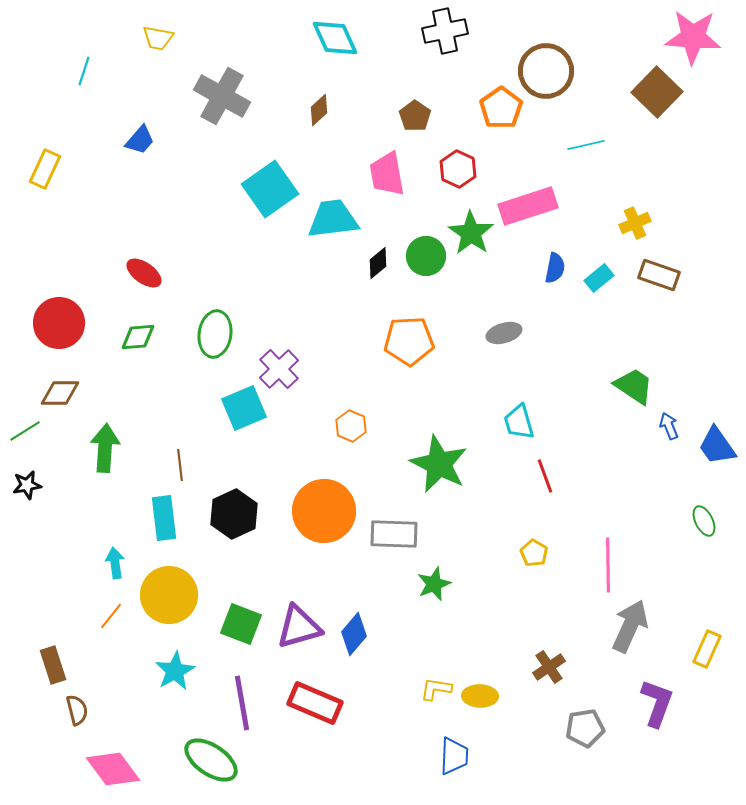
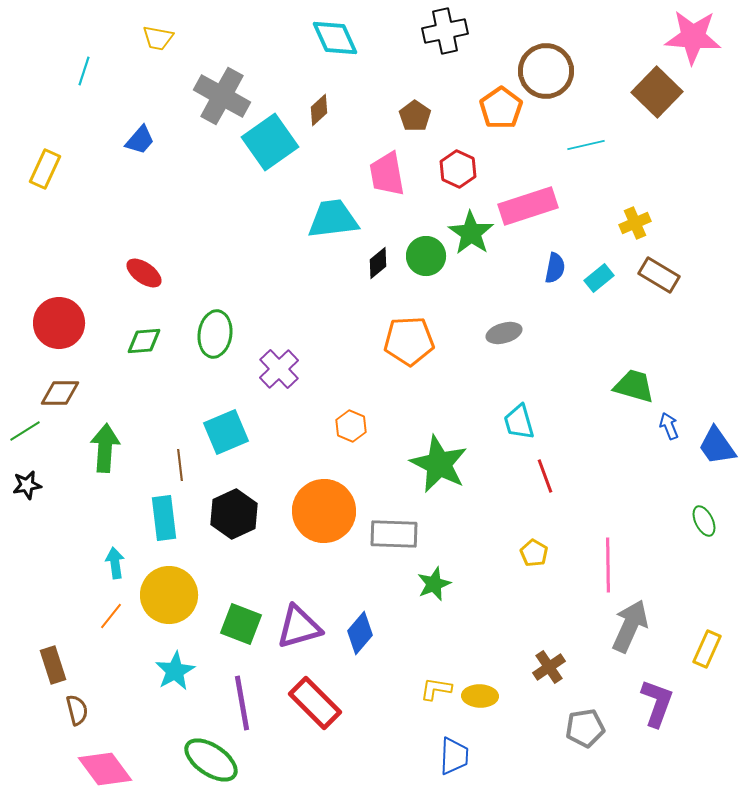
cyan square at (270, 189): moved 47 px up
brown rectangle at (659, 275): rotated 12 degrees clockwise
green diamond at (138, 337): moved 6 px right, 4 px down
green trapezoid at (634, 386): rotated 18 degrees counterclockwise
cyan square at (244, 408): moved 18 px left, 24 px down
blue diamond at (354, 634): moved 6 px right, 1 px up
red rectangle at (315, 703): rotated 22 degrees clockwise
pink diamond at (113, 769): moved 8 px left
